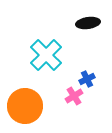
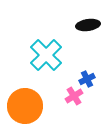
black ellipse: moved 2 px down
